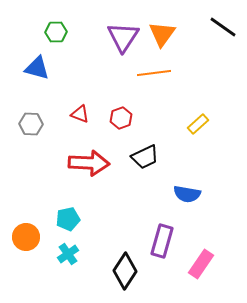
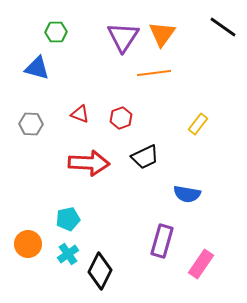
yellow rectangle: rotated 10 degrees counterclockwise
orange circle: moved 2 px right, 7 px down
black diamond: moved 25 px left; rotated 6 degrees counterclockwise
